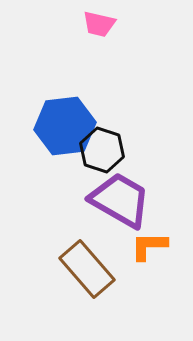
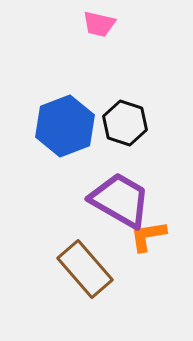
blue hexagon: rotated 14 degrees counterclockwise
black hexagon: moved 23 px right, 27 px up
orange L-shape: moved 1 px left, 10 px up; rotated 9 degrees counterclockwise
brown rectangle: moved 2 px left
